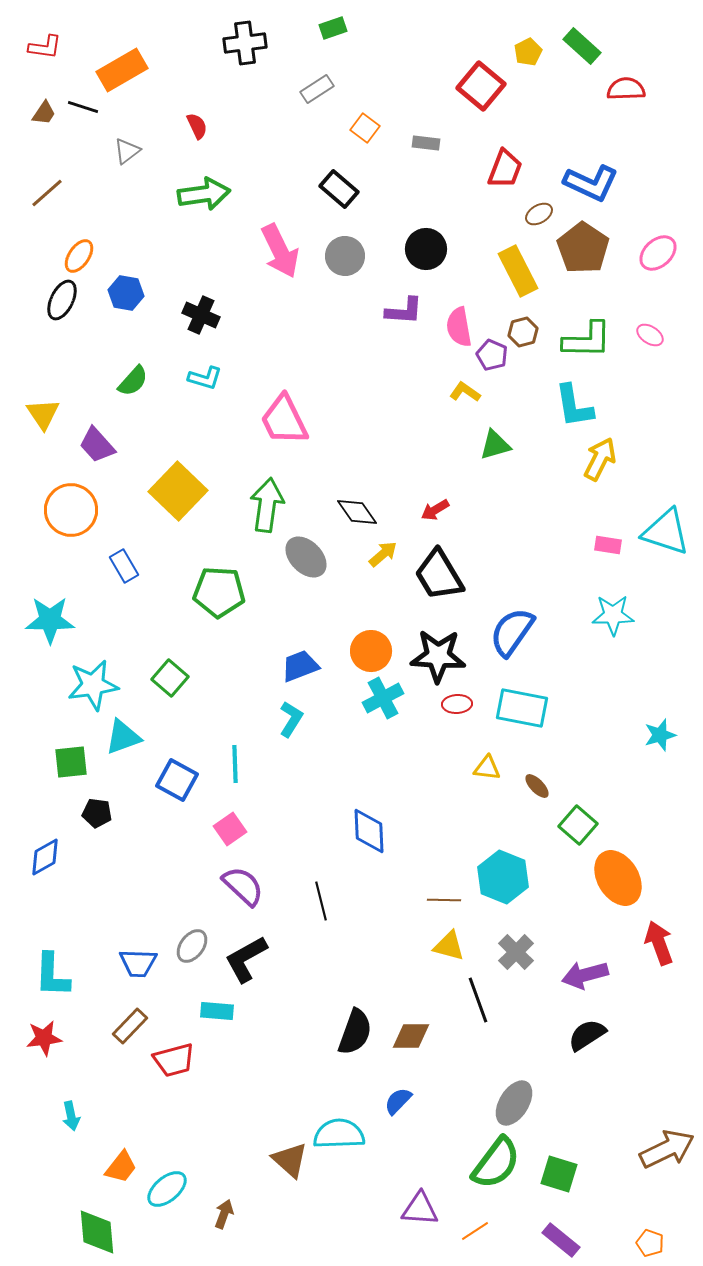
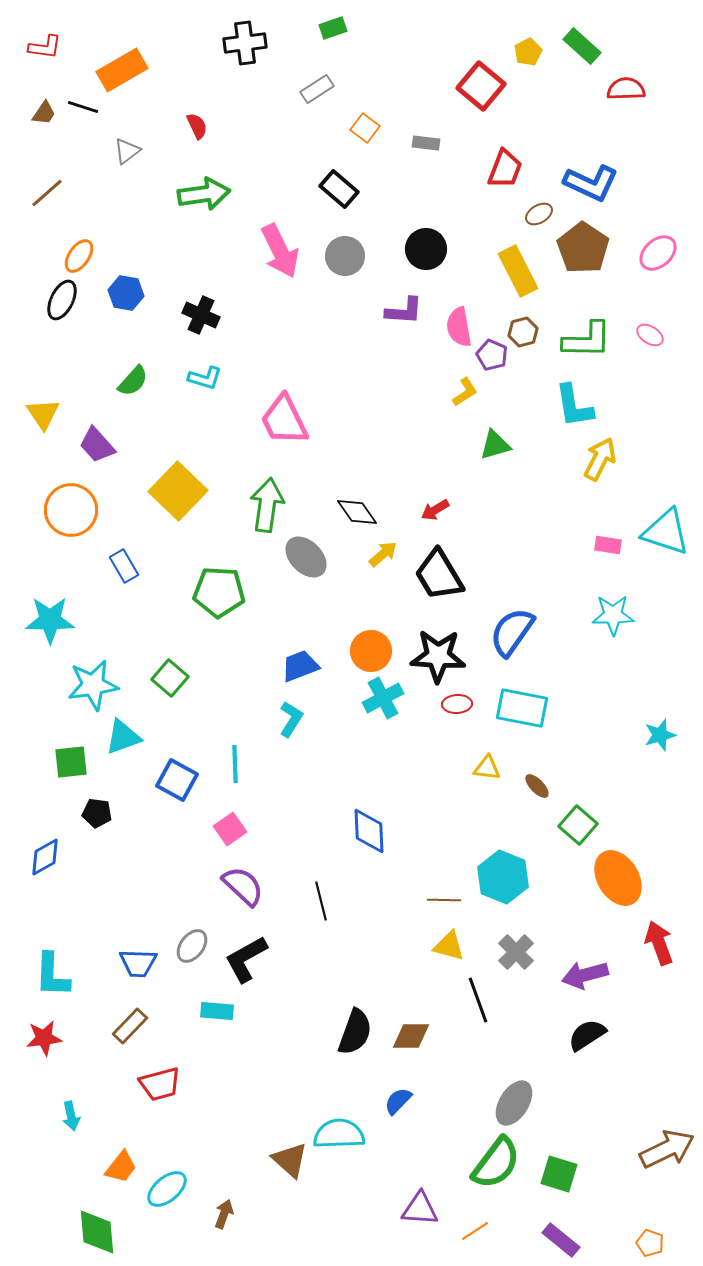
yellow L-shape at (465, 392): rotated 112 degrees clockwise
red trapezoid at (174, 1060): moved 14 px left, 24 px down
